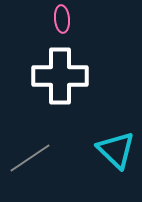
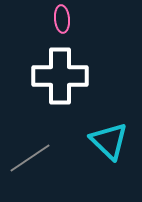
cyan triangle: moved 7 px left, 9 px up
